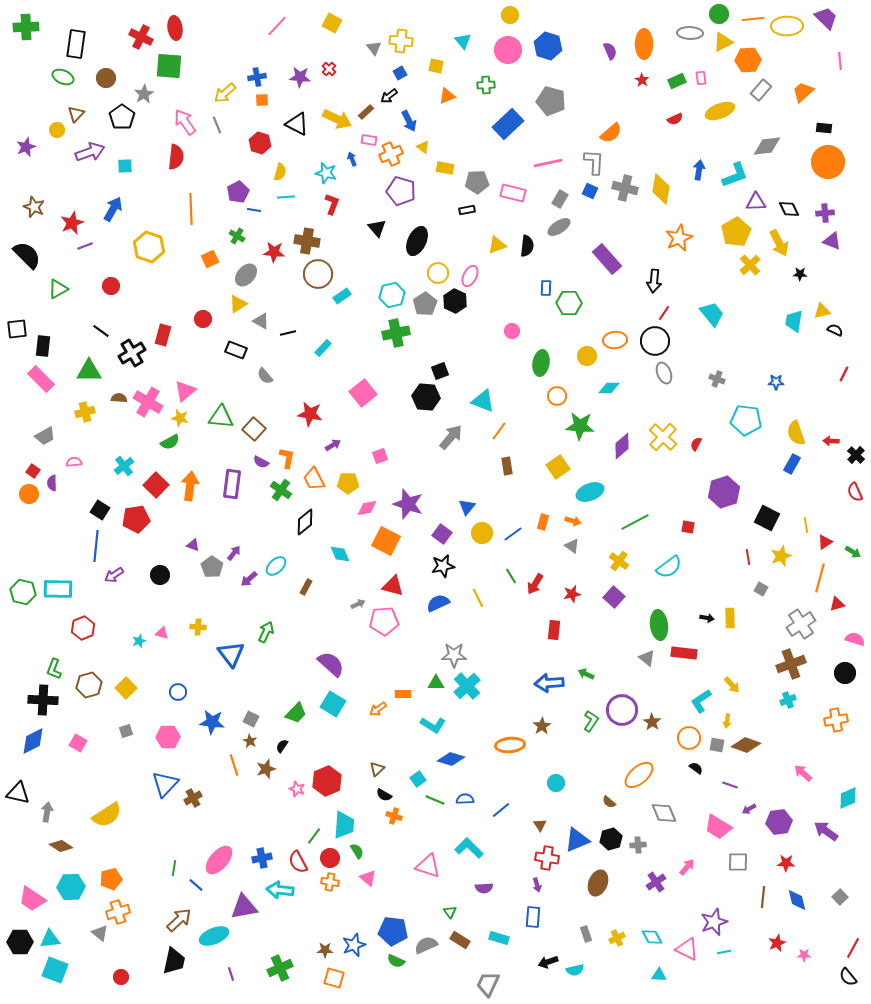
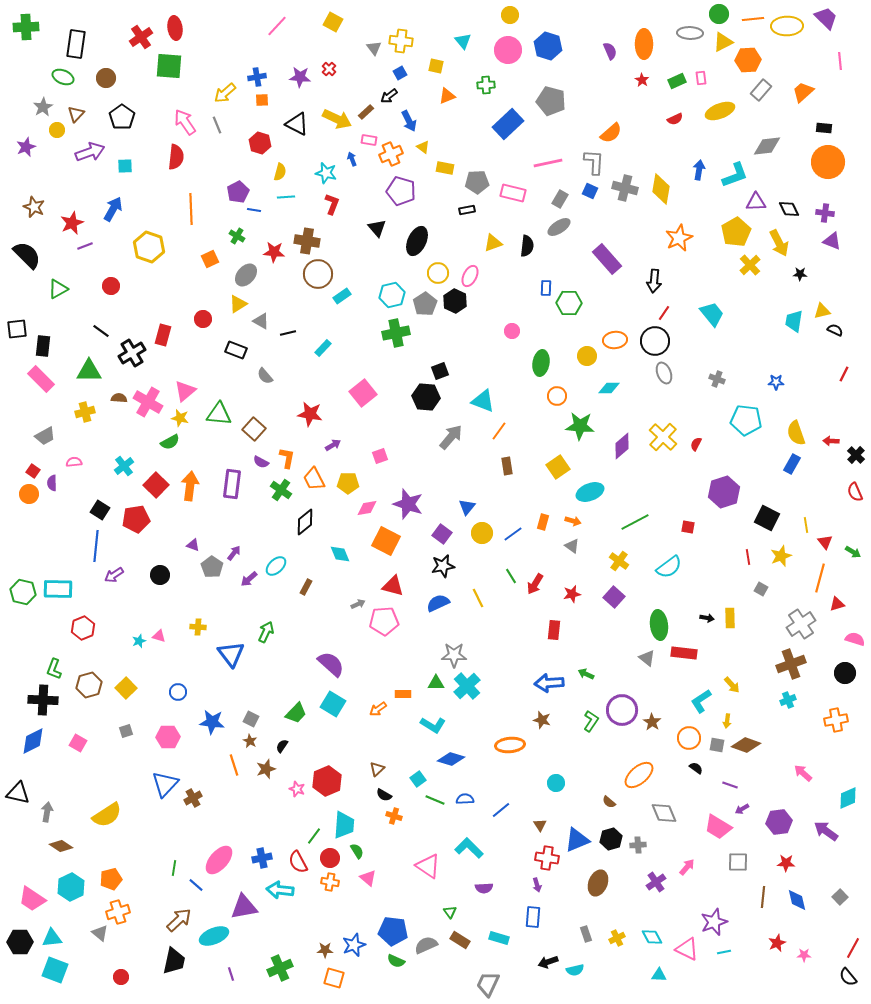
yellow square at (332, 23): moved 1 px right, 1 px up
red cross at (141, 37): rotated 30 degrees clockwise
gray star at (144, 94): moved 101 px left, 13 px down
purple cross at (825, 213): rotated 12 degrees clockwise
yellow triangle at (497, 245): moved 4 px left, 2 px up
green triangle at (221, 417): moved 2 px left, 3 px up
red triangle at (825, 542): rotated 35 degrees counterclockwise
pink triangle at (162, 633): moved 3 px left, 3 px down
brown star at (542, 726): moved 6 px up; rotated 24 degrees counterclockwise
purple arrow at (749, 809): moved 7 px left
pink triangle at (428, 866): rotated 16 degrees clockwise
cyan hexagon at (71, 887): rotated 24 degrees counterclockwise
cyan triangle at (50, 939): moved 2 px right, 1 px up
